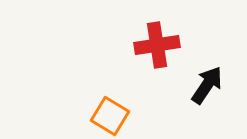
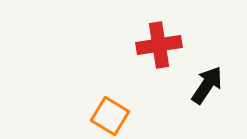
red cross: moved 2 px right
